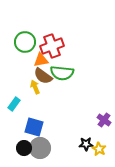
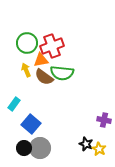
green circle: moved 2 px right, 1 px down
brown semicircle: moved 1 px right, 1 px down
yellow arrow: moved 9 px left, 17 px up
purple cross: rotated 24 degrees counterclockwise
blue square: moved 3 px left, 3 px up; rotated 24 degrees clockwise
black star: rotated 24 degrees clockwise
